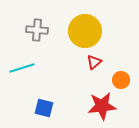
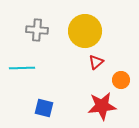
red triangle: moved 2 px right
cyan line: rotated 15 degrees clockwise
